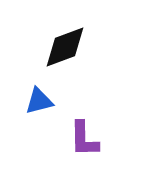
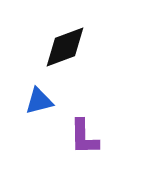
purple L-shape: moved 2 px up
